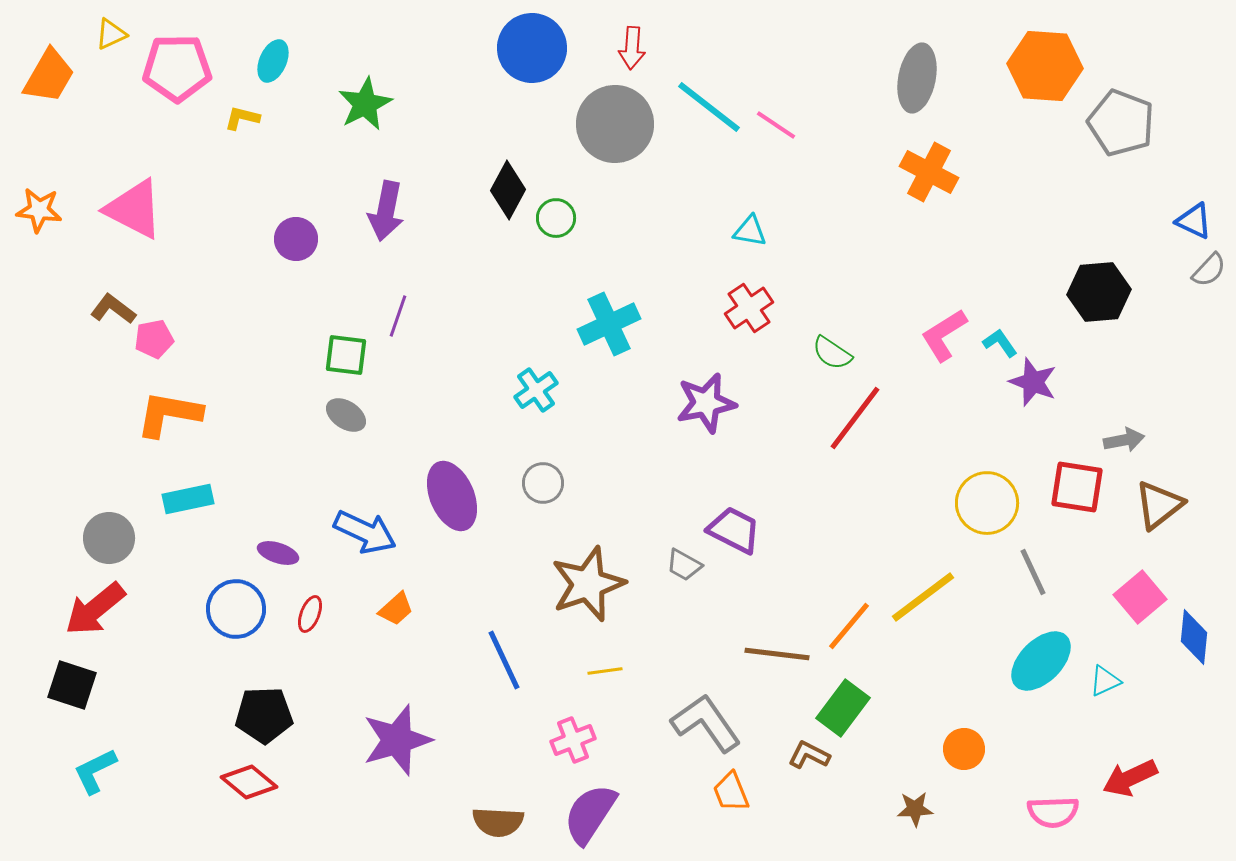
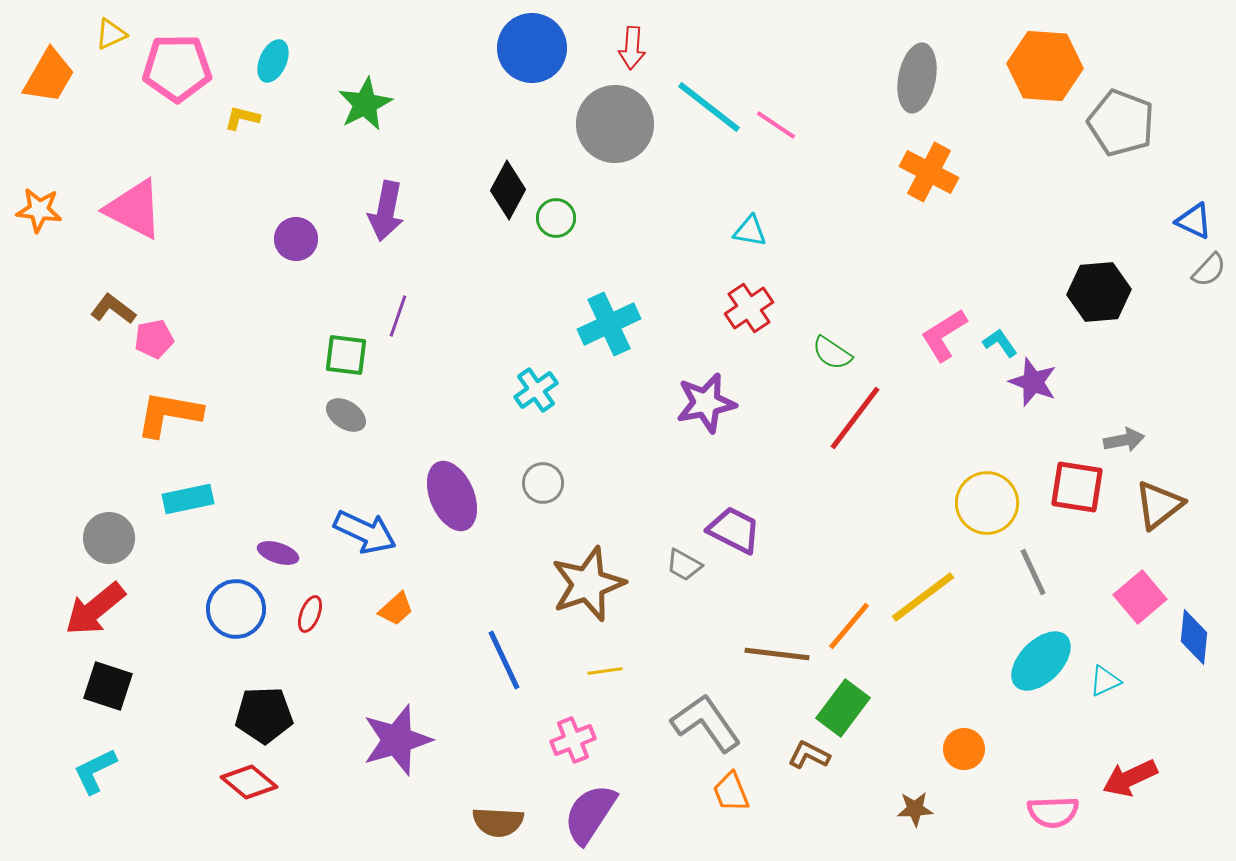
black square at (72, 685): moved 36 px right, 1 px down
